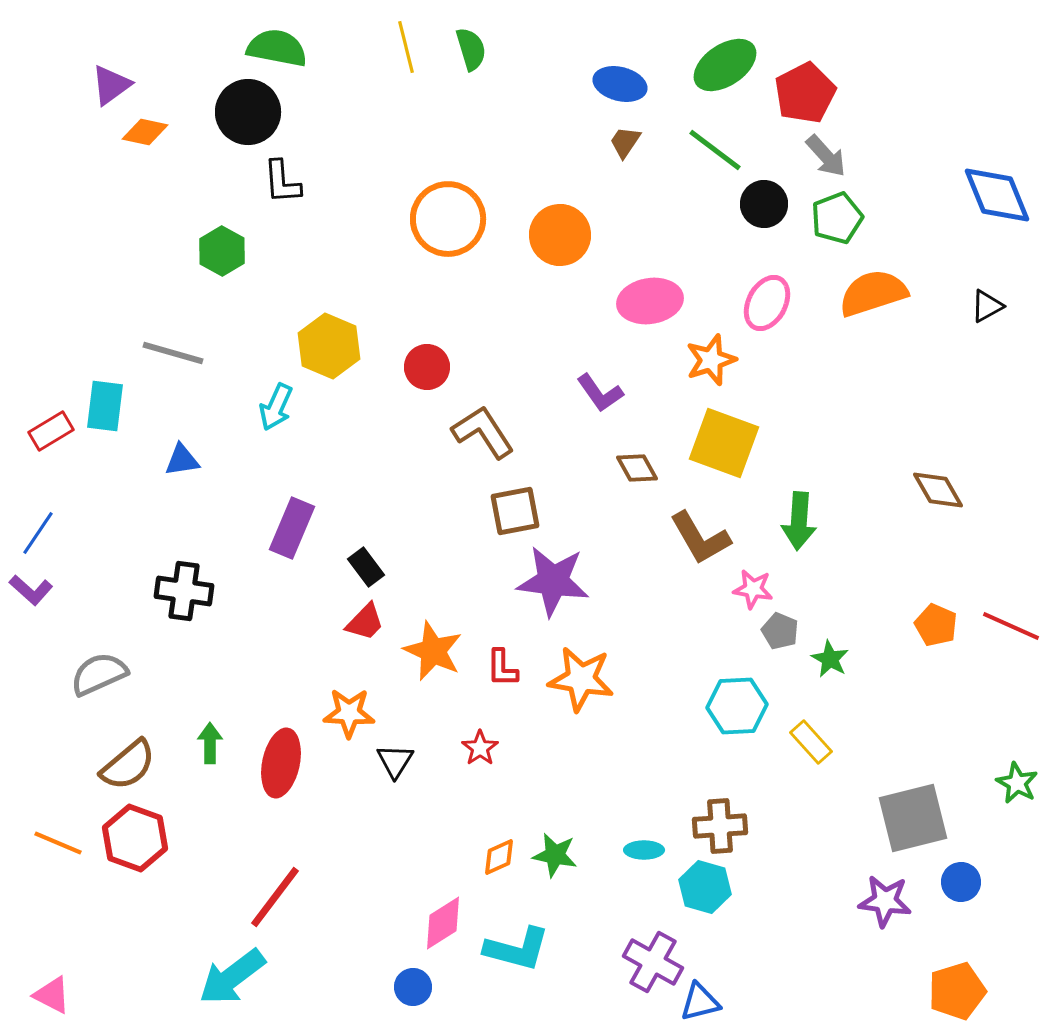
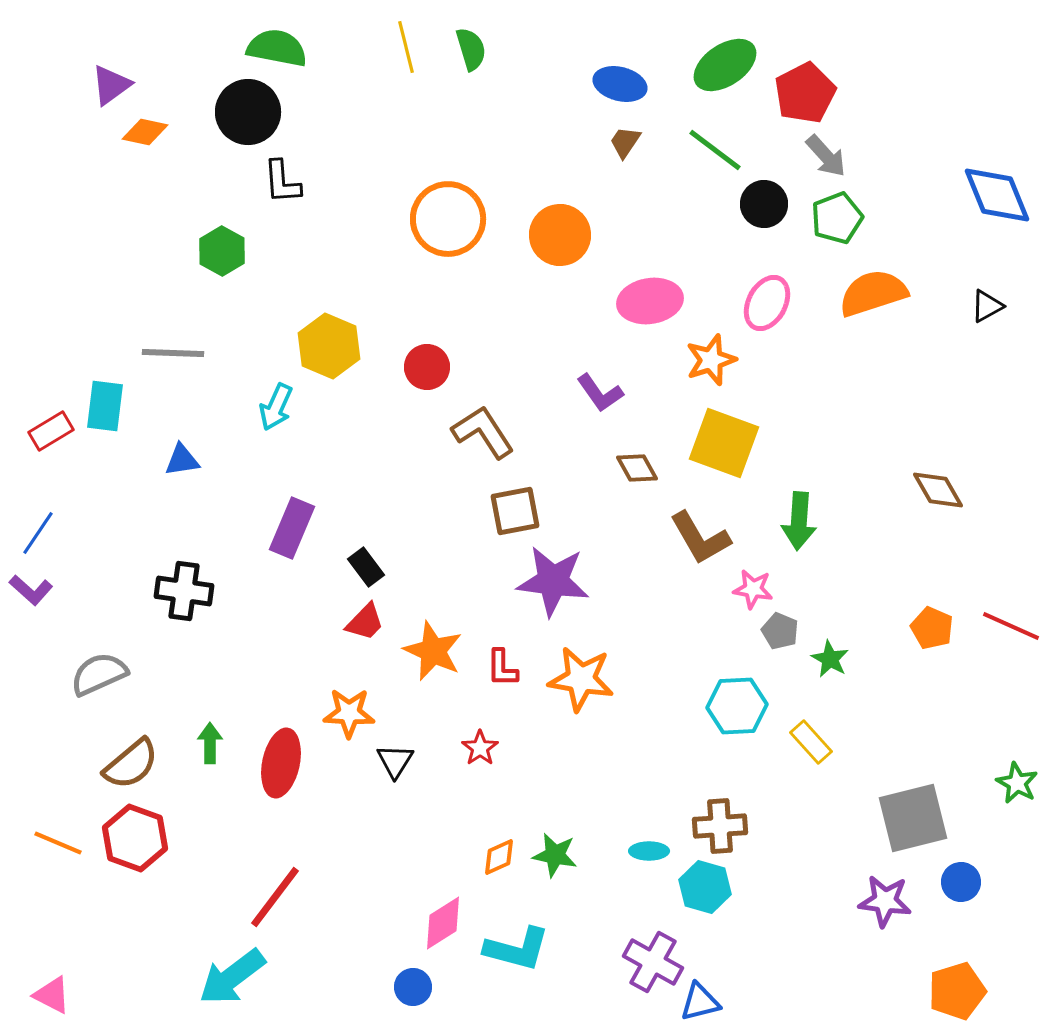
gray line at (173, 353): rotated 14 degrees counterclockwise
orange pentagon at (936, 625): moved 4 px left, 3 px down
brown semicircle at (128, 765): moved 3 px right, 1 px up
cyan ellipse at (644, 850): moved 5 px right, 1 px down
